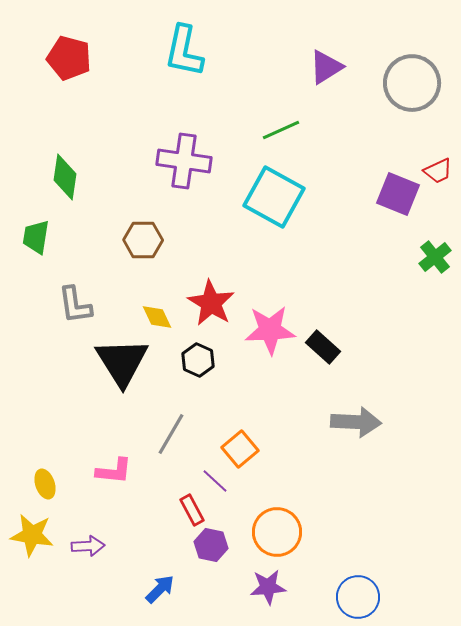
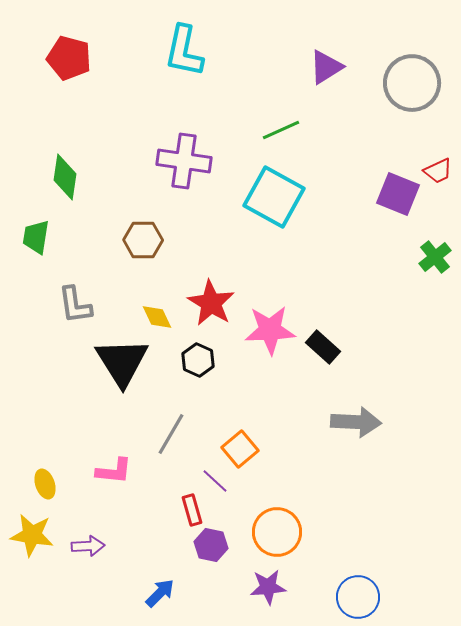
red rectangle: rotated 12 degrees clockwise
blue arrow: moved 4 px down
